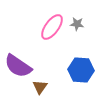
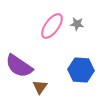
pink ellipse: moved 1 px up
purple semicircle: moved 1 px right
